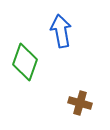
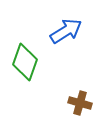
blue arrow: moved 5 px right; rotated 68 degrees clockwise
